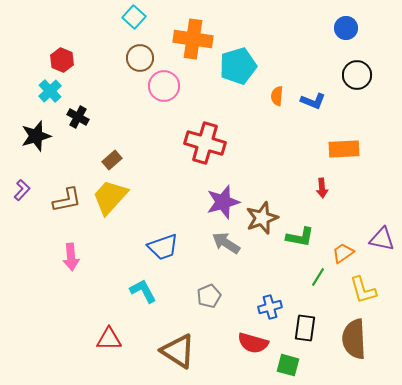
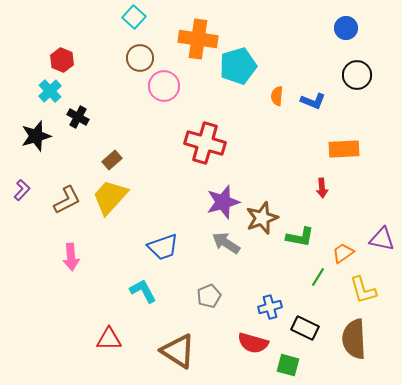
orange cross: moved 5 px right
brown L-shape: rotated 16 degrees counterclockwise
black rectangle: rotated 72 degrees counterclockwise
